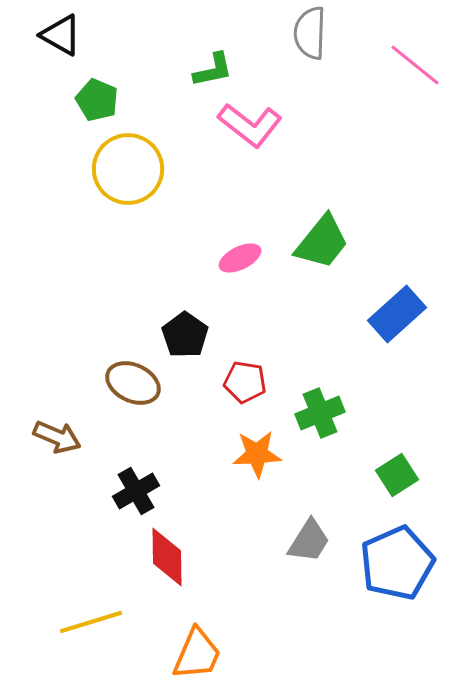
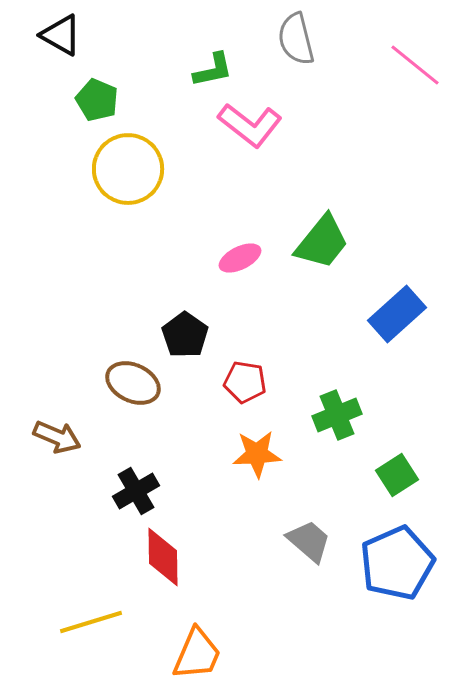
gray semicircle: moved 14 px left, 6 px down; rotated 16 degrees counterclockwise
green cross: moved 17 px right, 2 px down
gray trapezoid: rotated 81 degrees counterclockwise
red diamond: moved 4 px left
